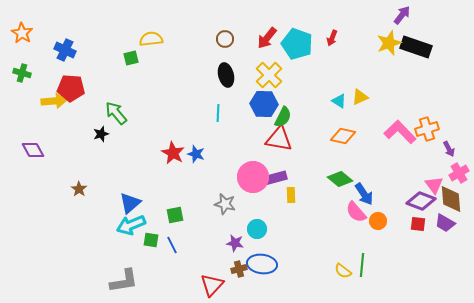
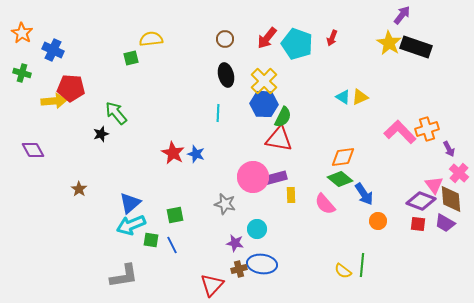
yellow star at (389, 43): rotated 20 degrees counterclockwise
blue cross at (65, 50): moved 12 px left
yellow cross at (269, 75): moved 5 px left, 6 px down
cyan triangle at (339, 101): moved 4 px right, 4 px up
orange diamond at (343, 136): moved 21 px down; rotated 20 degrees counterclockwise
pink cross at (459, 173): rotated 18 degrees counterclockwise
pink semicircle at (356, 212): moved 31 px left, 8 px up
gray L-shape at (124, 281): moved 5 px up
